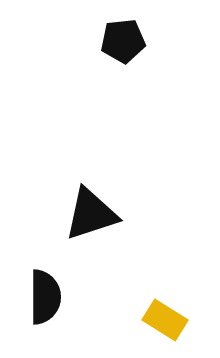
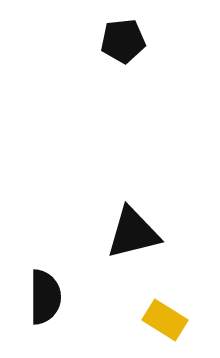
black triangle: moved 42 px right, 19 px down; rotated 4 degrees clockwise
